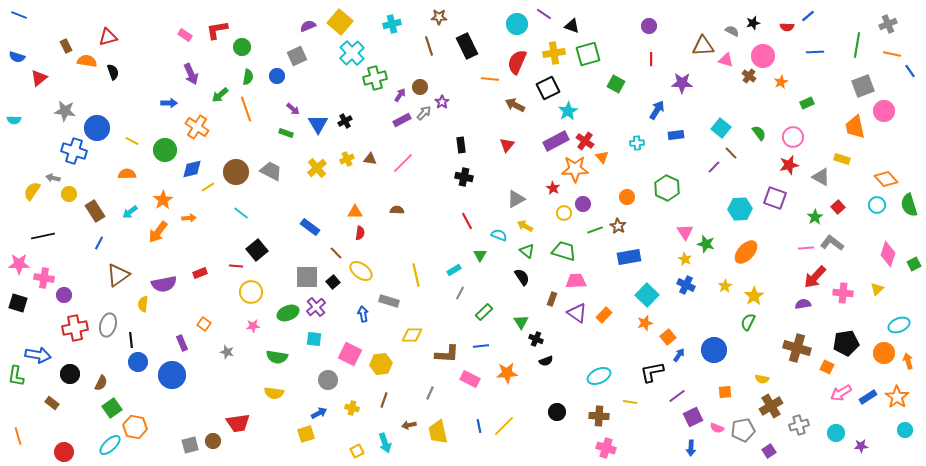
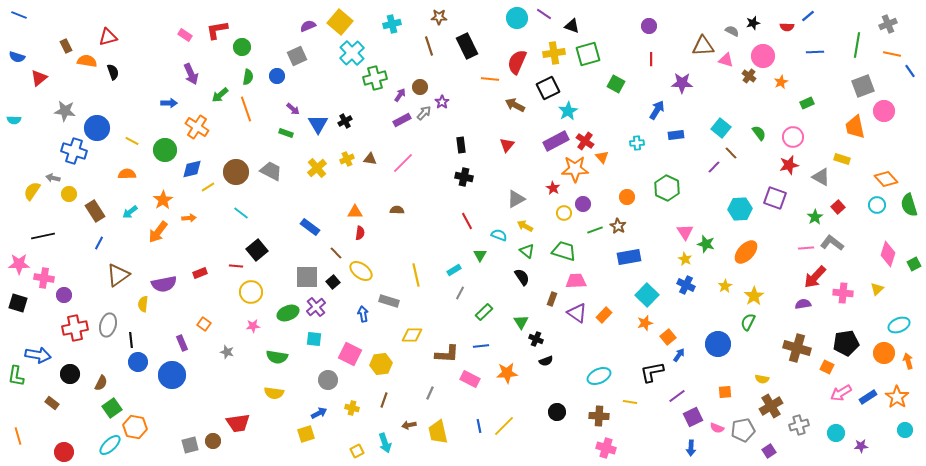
cyan circle at (517, 24): moved 6 px up
blue circle at (714, 350): moved 4 px right, 6 px up
